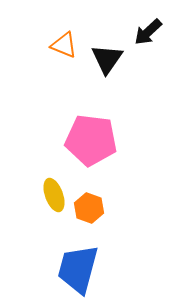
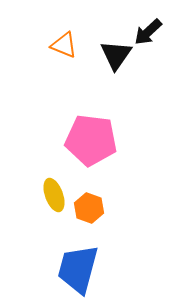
black triangle: moved 9 px right, 4 px up
